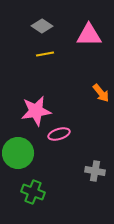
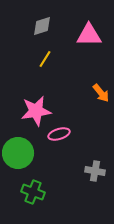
gray diamond: rotated 50 degrees counterclockwise
yellow line: moved 5 px down; rotated 48 degrees counterclockwise
